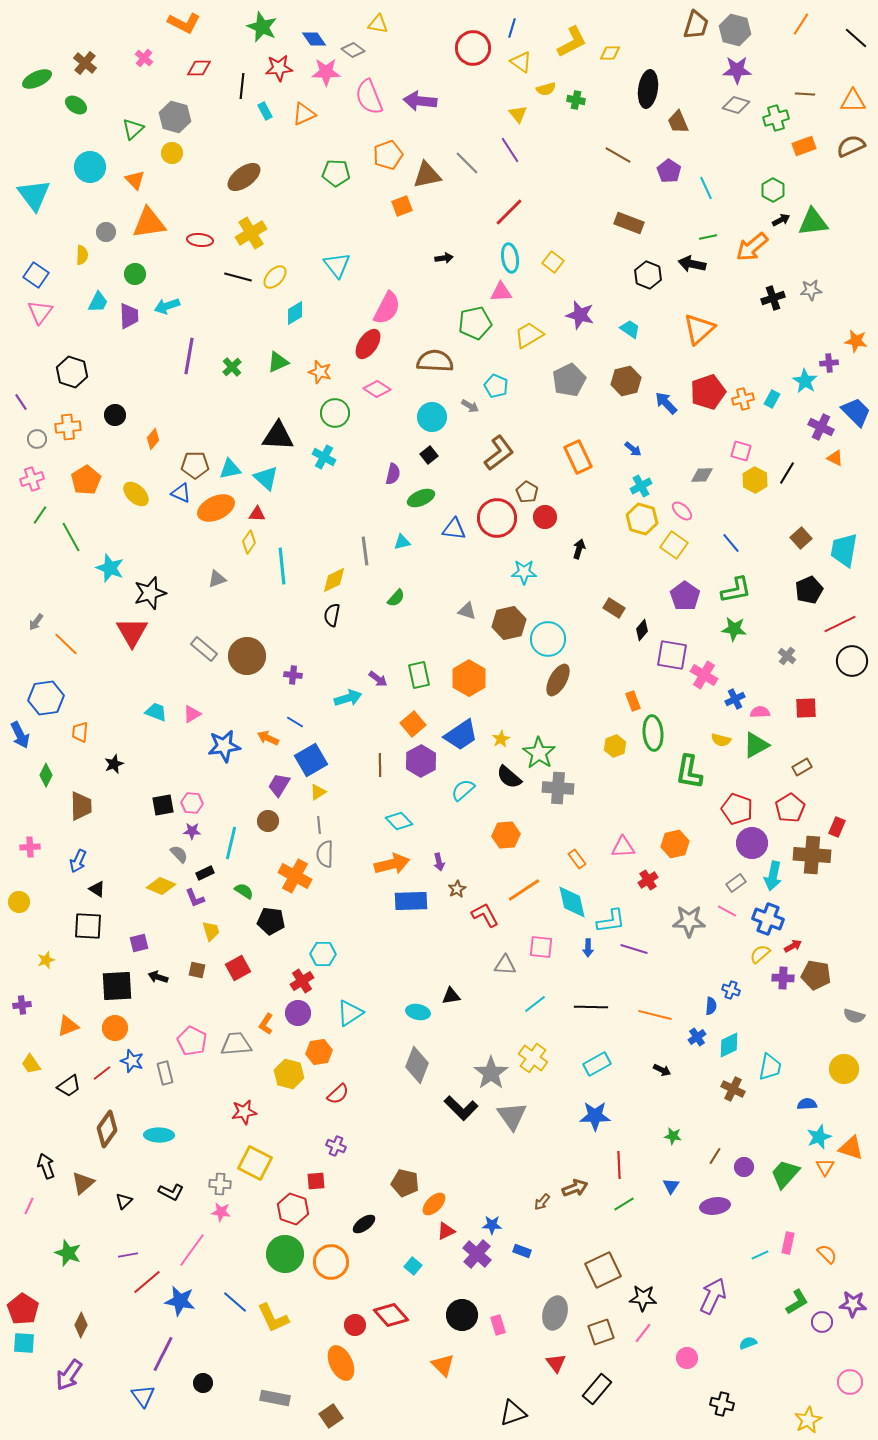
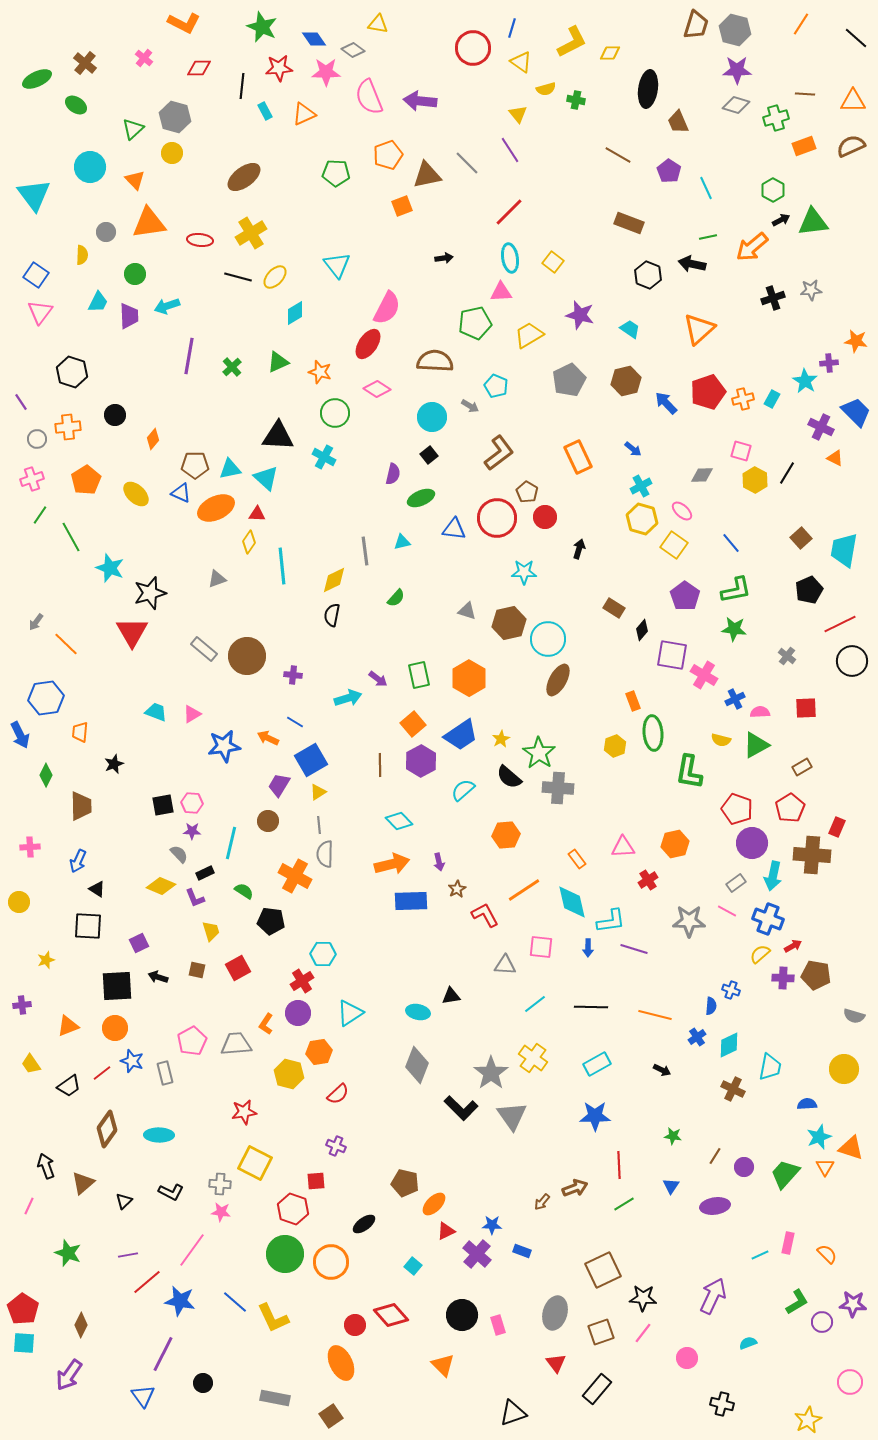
purple square at (139, 943): rotated 12 degrees counterclockwise
pink pentagon at (192, 1041): rotated 16 degrees clockwise
